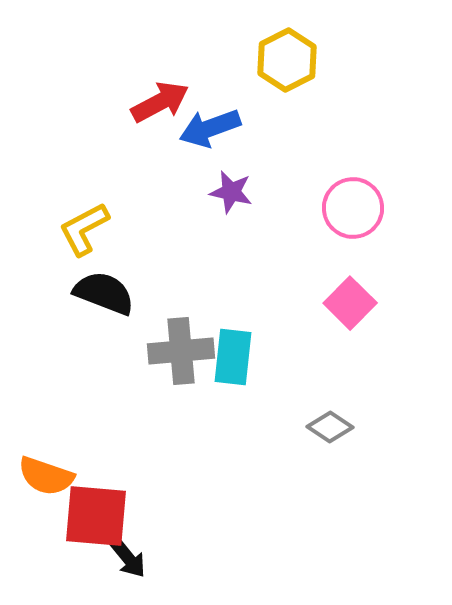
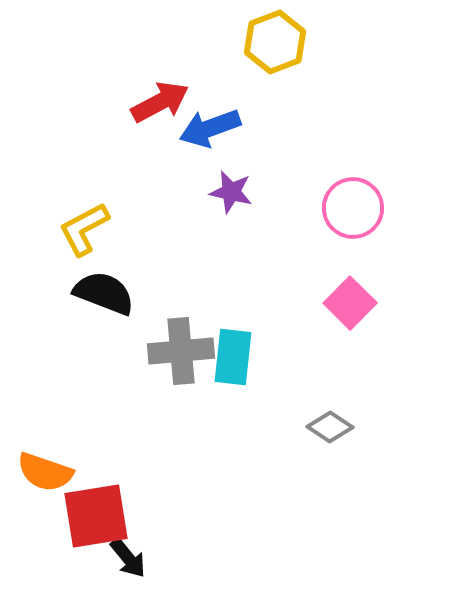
yellow hexagon: moved 12 px left, 18 px up; rotated 6 degrees clockwise
orange semicircle: moved 1 px left, 4 px up
red square: rotated 14 degrees counterclockwise
